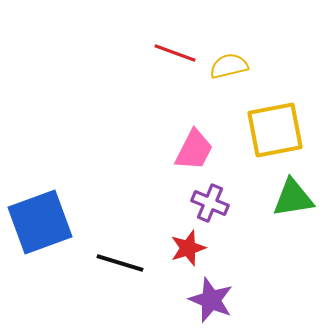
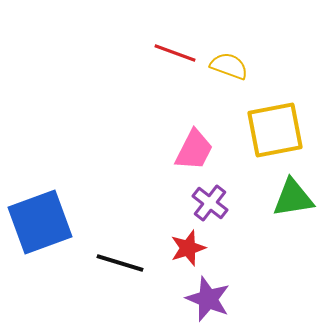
yellow semicircle: rotated 33 degrees clockwise
purple cross: rotated 15 degrees clockwise
purple star: moved 3 px left, 1 px up
